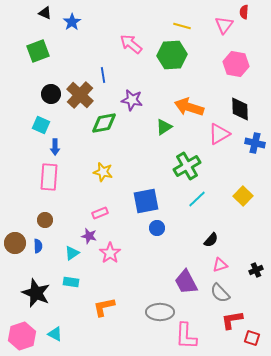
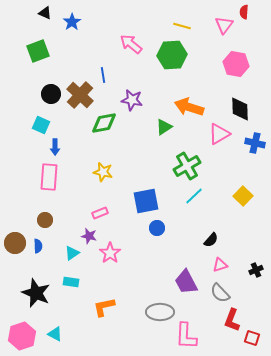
cyan line at (197, 199): moved 3 px left, 3 px up
red L-shape at (232, 320): rotated 60 degrees counterclockwise
